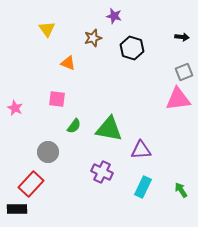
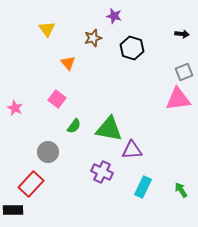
black arrow: moved 3 px up
orange triangle: rotated 28 degrees clockwise
pink square: rotated 30 degrees clockwise
purple triangle: moved 9 px left
black rectangle: moved 4 px left, 1 px down
